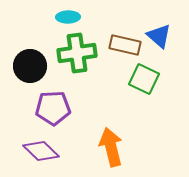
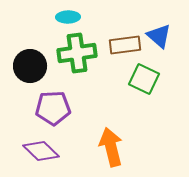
brown rectangle: rotated 20 degrees counterclockwise
